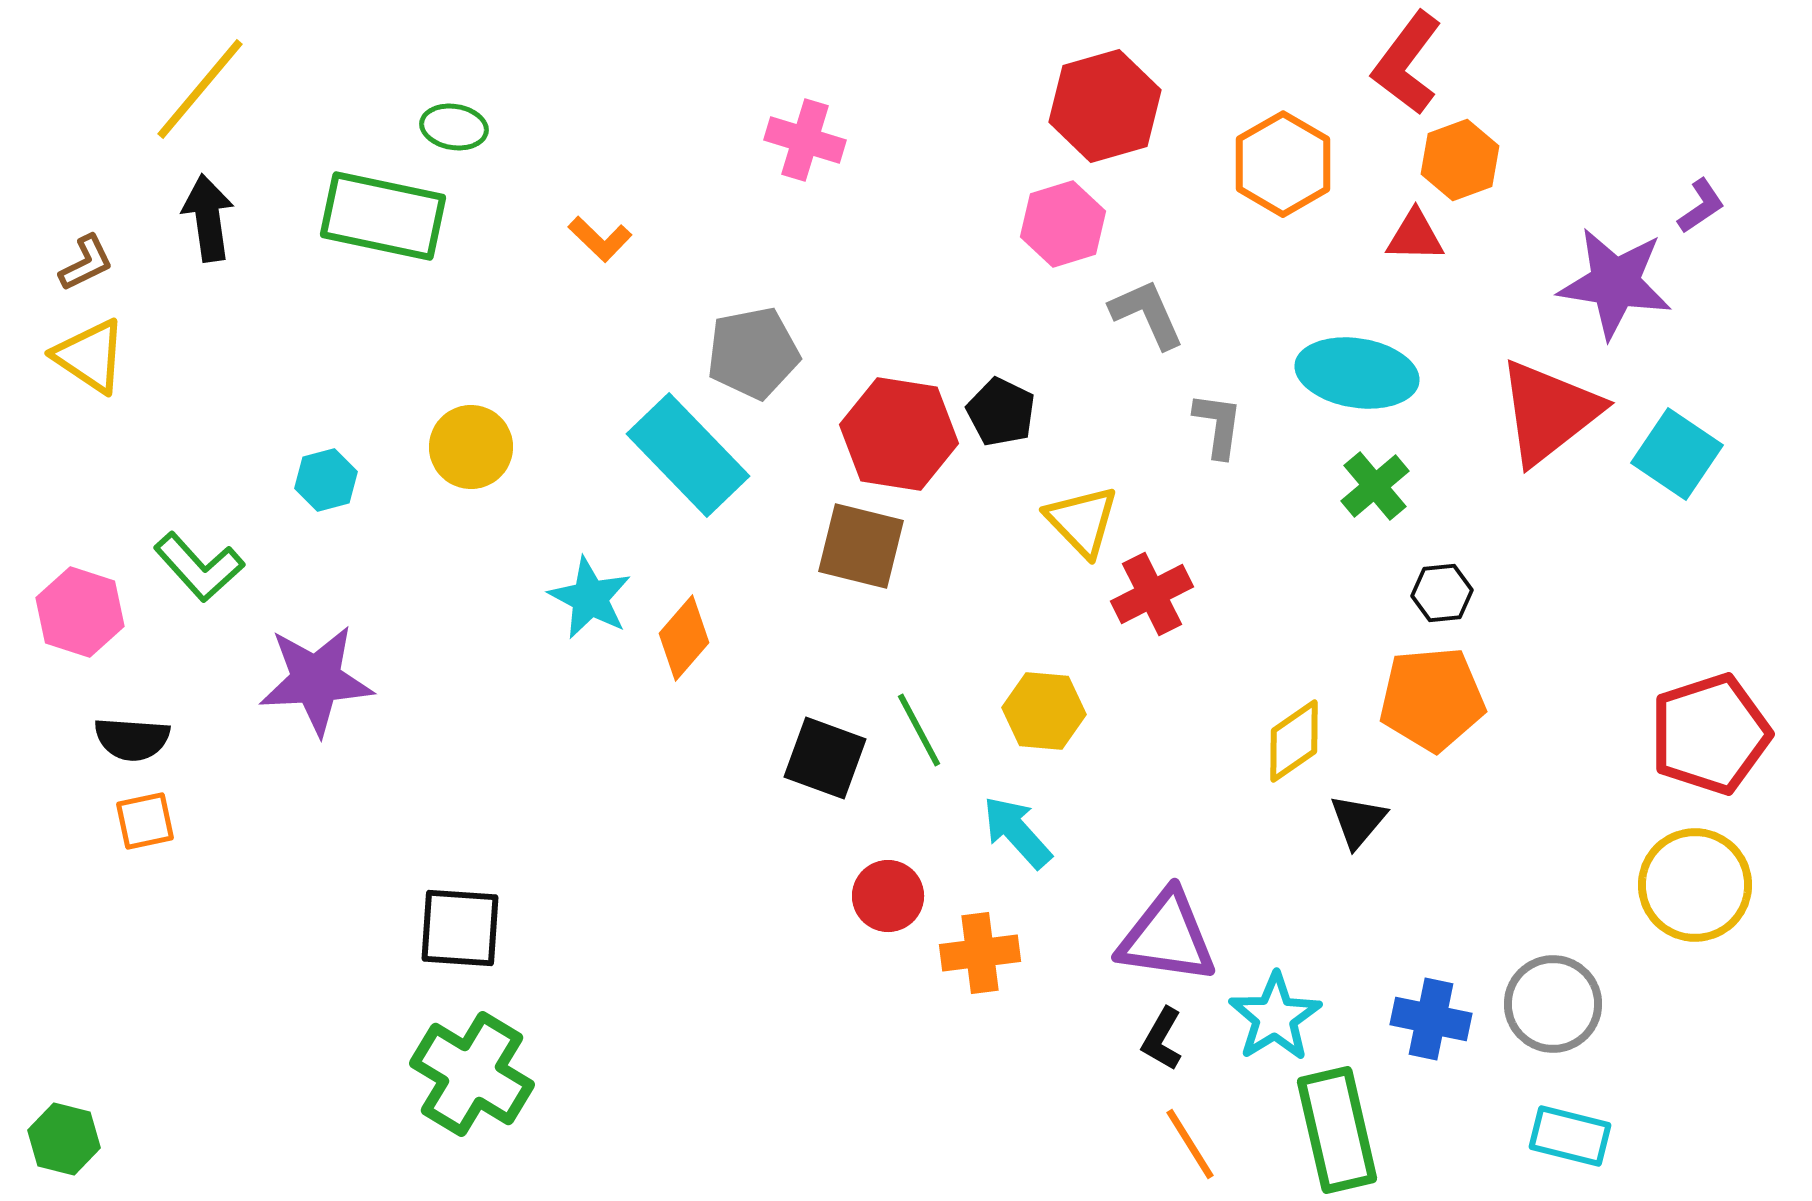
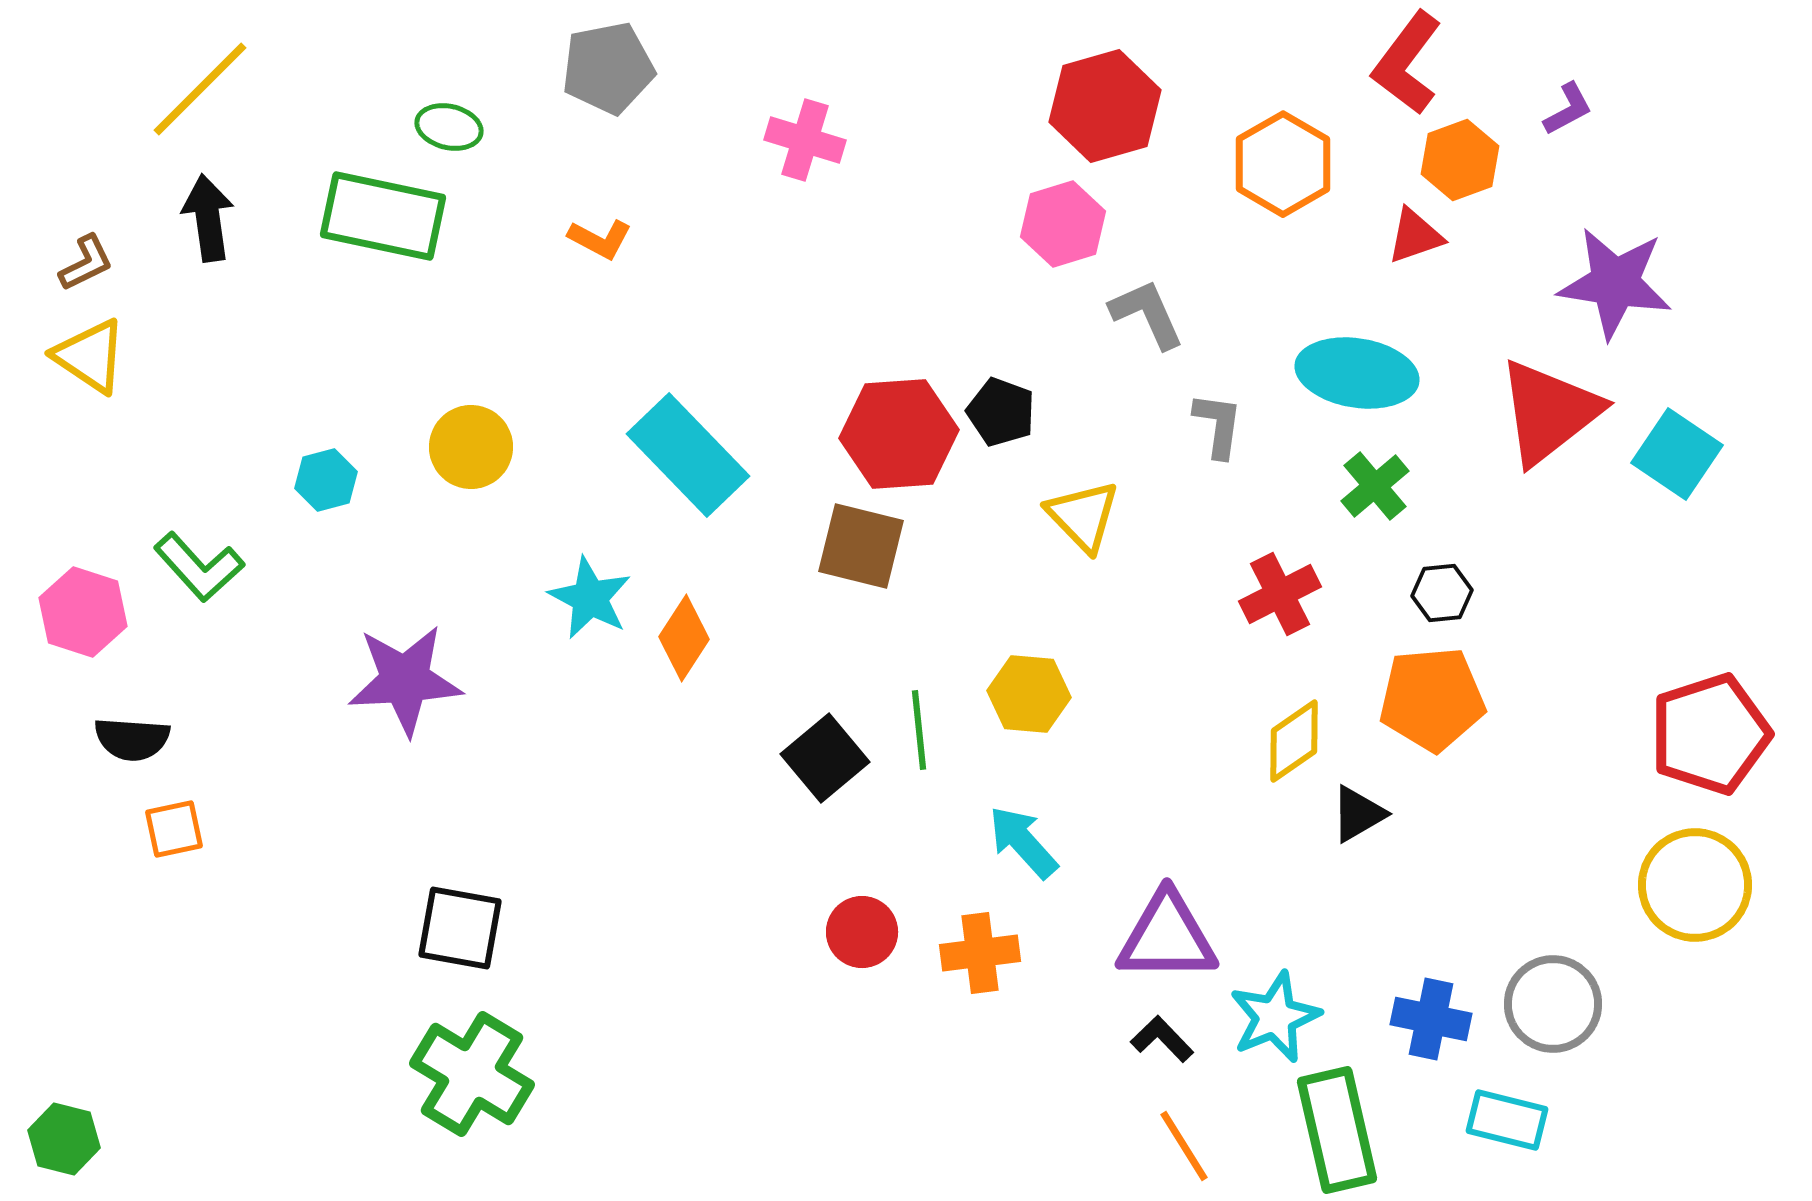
yellow line at (200, 89): rotated 5 degrees clockwise
green ellipse at (454, 127): moved 5 px left; rotated 4 degrees clockwise
purple L-shape at (1701, 206): moved 133 px left, 97 px up; rotated 6 degrees clockwise
red triangle at (1415, 236): rotated 20 degrees counterclockwise
orange L-shape at (600, 239): rotated 16 degrees counterclockwise
gray pentagon at (753, 353): moved 145 px left, 285 px up
black pentagon at (1001, 412): rotated 6 degrees counterclockwise
red hexagon at (899, 434): rotated 13 degrees counterclockwise
yellow triangle at (1082, 521): moved 1 px right, 5 px up
red cross at (1152, 594): moved 128 px right
pink hexagon at (80, 612): moved 3 px right
orange diamond at (684, 638): rotated 8 degrees counterclockwise
purple star at (316, 680): moved 89 px right
yellow hexagon at (1044, 711): moved 15 px left, 17 px up
green line at (919, 730): rotated 22 degrees clockwise
black square at (825, 758): rotated 30 degrees clockwise
orange square at (145, 821): moved 29 px right, 8 px down
black triangle at (1358, 821): moved 7 px up; rotated 20 degrees clockwise
cyan arrow at (1017, 832): moved 6 px right, 10 px down
red circle at (888, 896): moved 26 px left, 36 px down
black square at (460, 928): rotated 6 degrees clockwise
purple triangle at (1167, 937): rotated 8 degrees counterclockwise
cyan star at (1275, 1017): rotated 10 degrees clockwise
black L-shape at (1162, 1039): rotated 106 degrees clockwise
cyan rectangle at (1570, 1136): moved 63 px left, 16 px up
orange line at (1190, 1144): moved 6 px left, 2 px down
